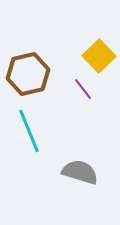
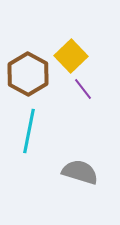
yellow square: moved 28 px left
brown hexagon: rotated 18 degrees counterclockwise
cyan line: rotated 33 degrees clockwise
